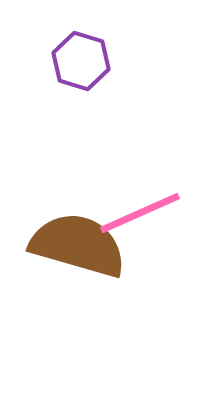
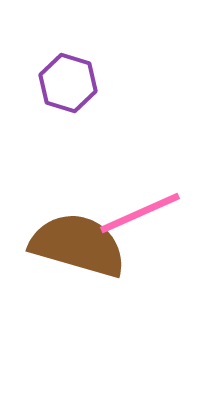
purple hexagon: moved 13 px left, 22 px down
